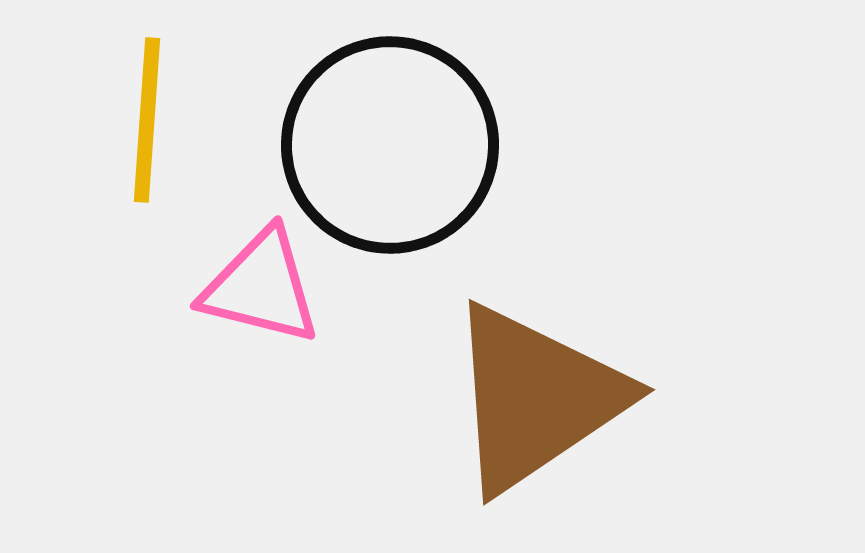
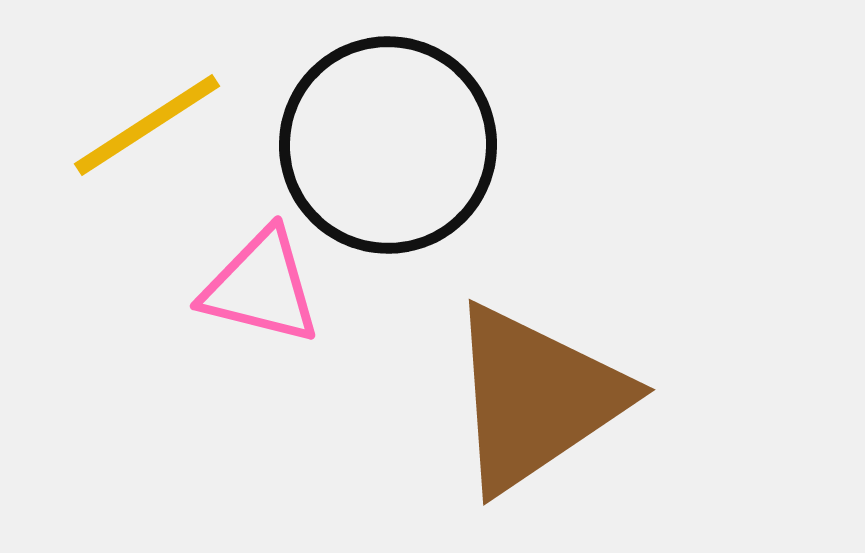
yellow line: moved 5 px down; rotated 53 degrees clockwise
black circle: moved 2 px left
